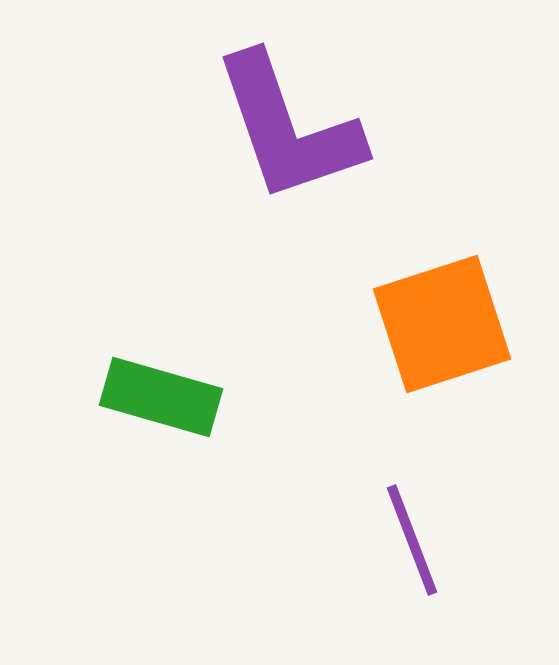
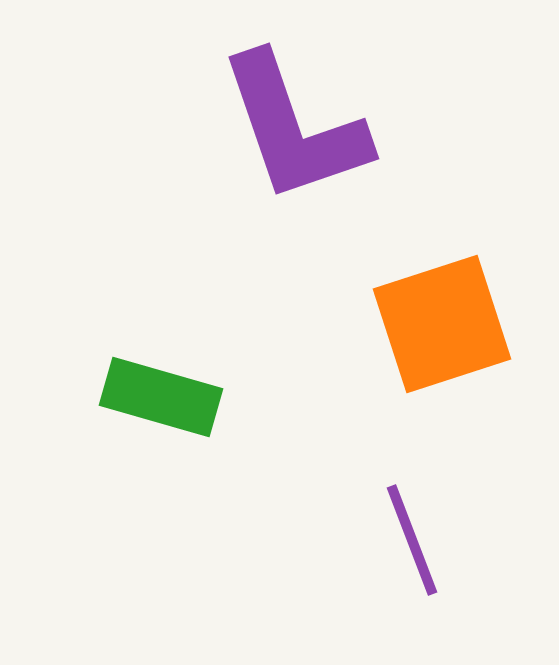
purple L-shape: moved 6 px right
